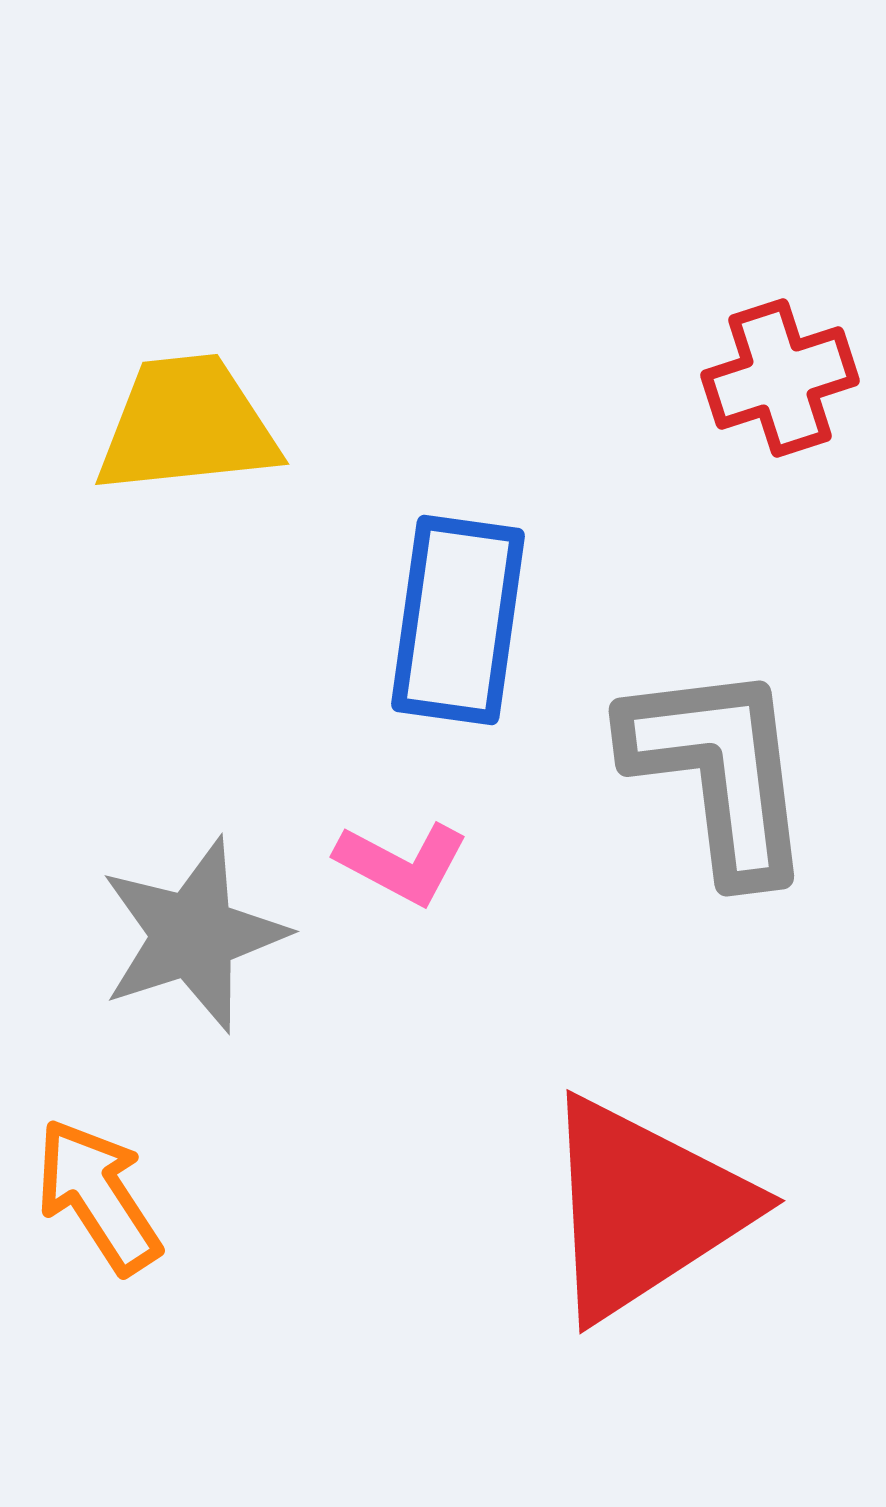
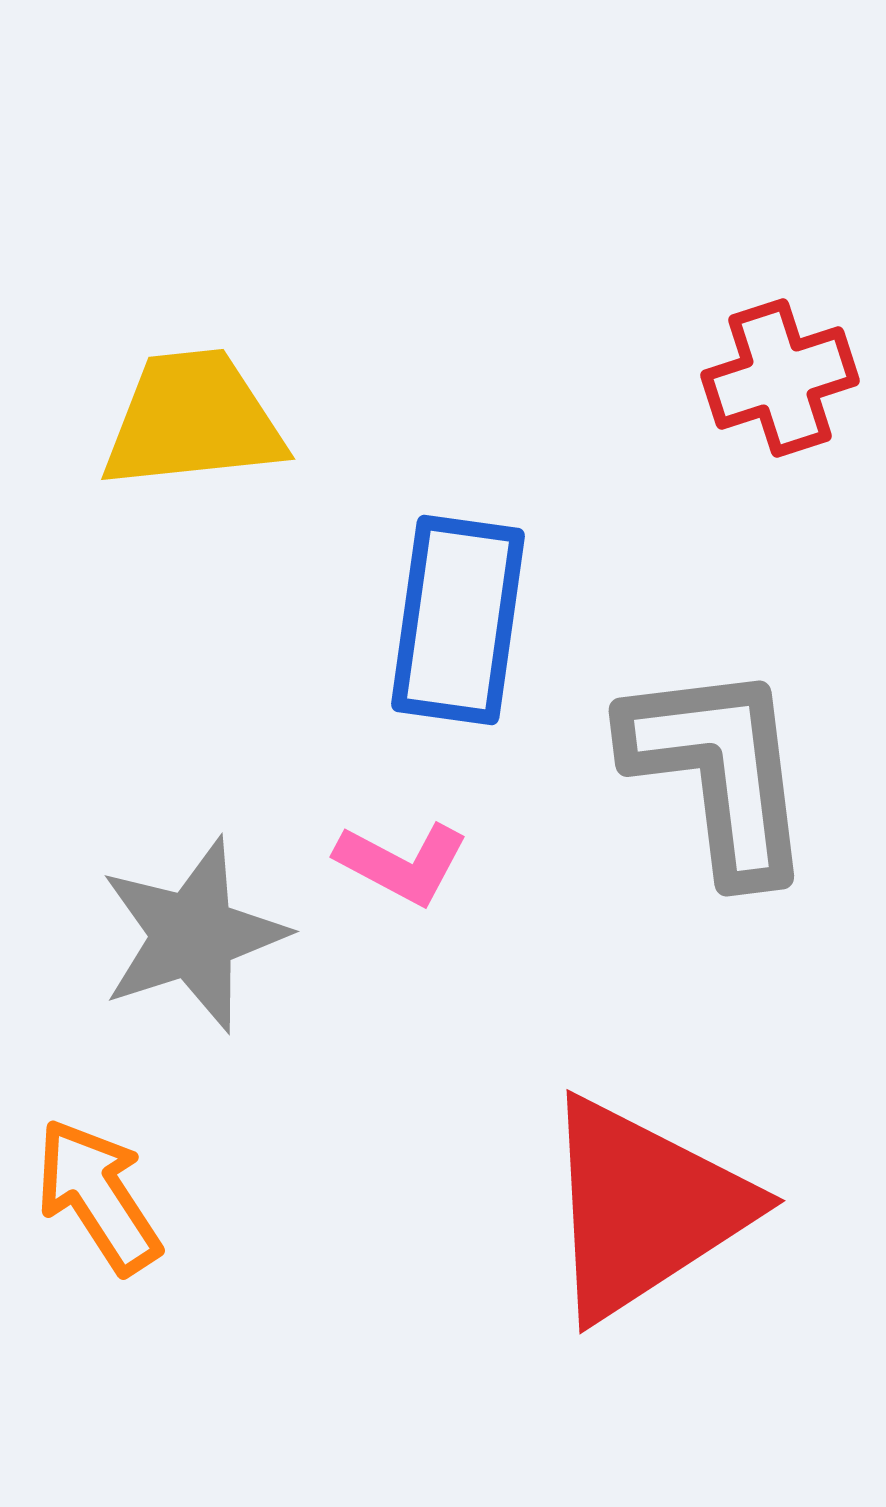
yellow trapezoid: moved 6 px right, 5 px up
